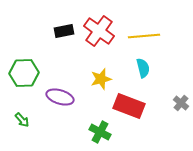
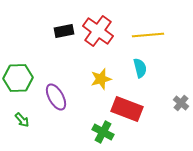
red cross: moved 1 px left
yellow line: moved 4 px right, 1 px up
cyan semicircle: moved 3 px left
green hexagon: moved 6 px left, 5 px down
purple ellipse: moved 4 px left; rotated 44 degrees clockwise
red rectangle: moved 2 px left, 3 px down
green cross: moved 3 px right
